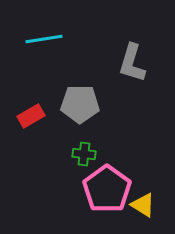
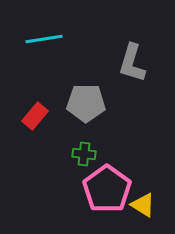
gray pentagon: moved 6 px right, 1 px up
red rectangle: moved 4 px right; rotated 20 degrees counterclockwise
